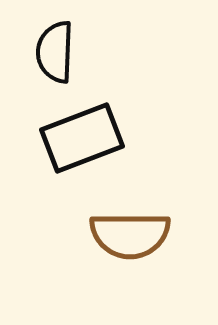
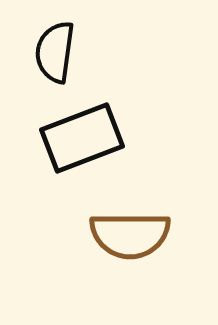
black semicircle: rotated 6 degrees clockwise
